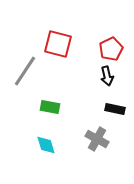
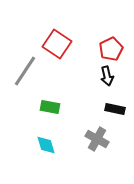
red square: moved 1 px left; rotated 20 degrees clockwise
